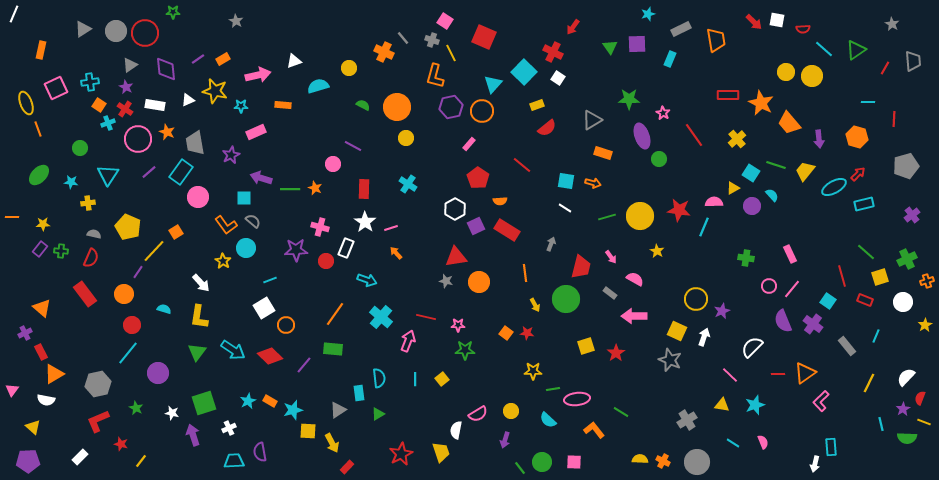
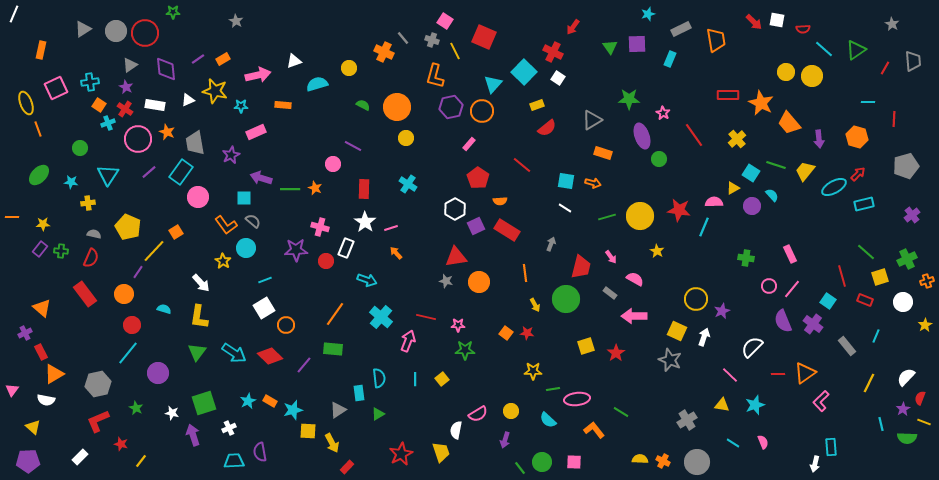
yellow line at (451, 53): moved 4 px right, 2 px up
cyan semicircle at (318, 86): moved 1 px left, 2 px up
cyan line at (270, 280): moved 5 px left
cyan arrow at (233, 350): moved 1 px right, 3 px down
